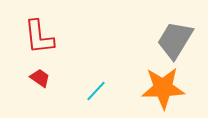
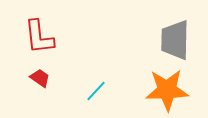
gray trapezoid: rotated 30 degrees counterclockwise
orange star: moved 4 px right, 2 px down
